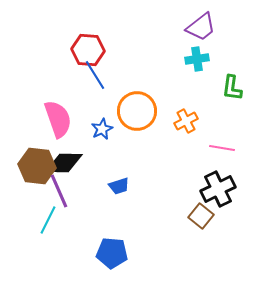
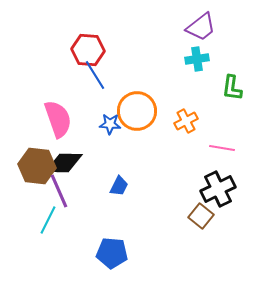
blue star: moved 8 px right, 5 px up; rotated 30 degrees clockwise
blue trapezoid: rotated 45 degrees counterclockwise
